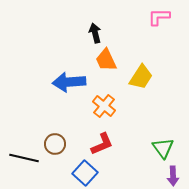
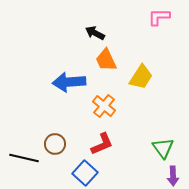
black arrow: rotated 48 degrees counterclockwise
